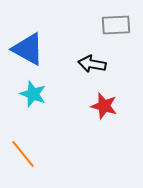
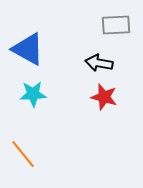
black arrow: moved 7 px right, 1 px up
cyan star: rotated 24 degrees counterclockwise
red star: moved 9 px up
